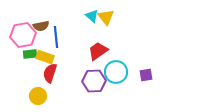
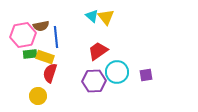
cyan circle: moved 1 px right
